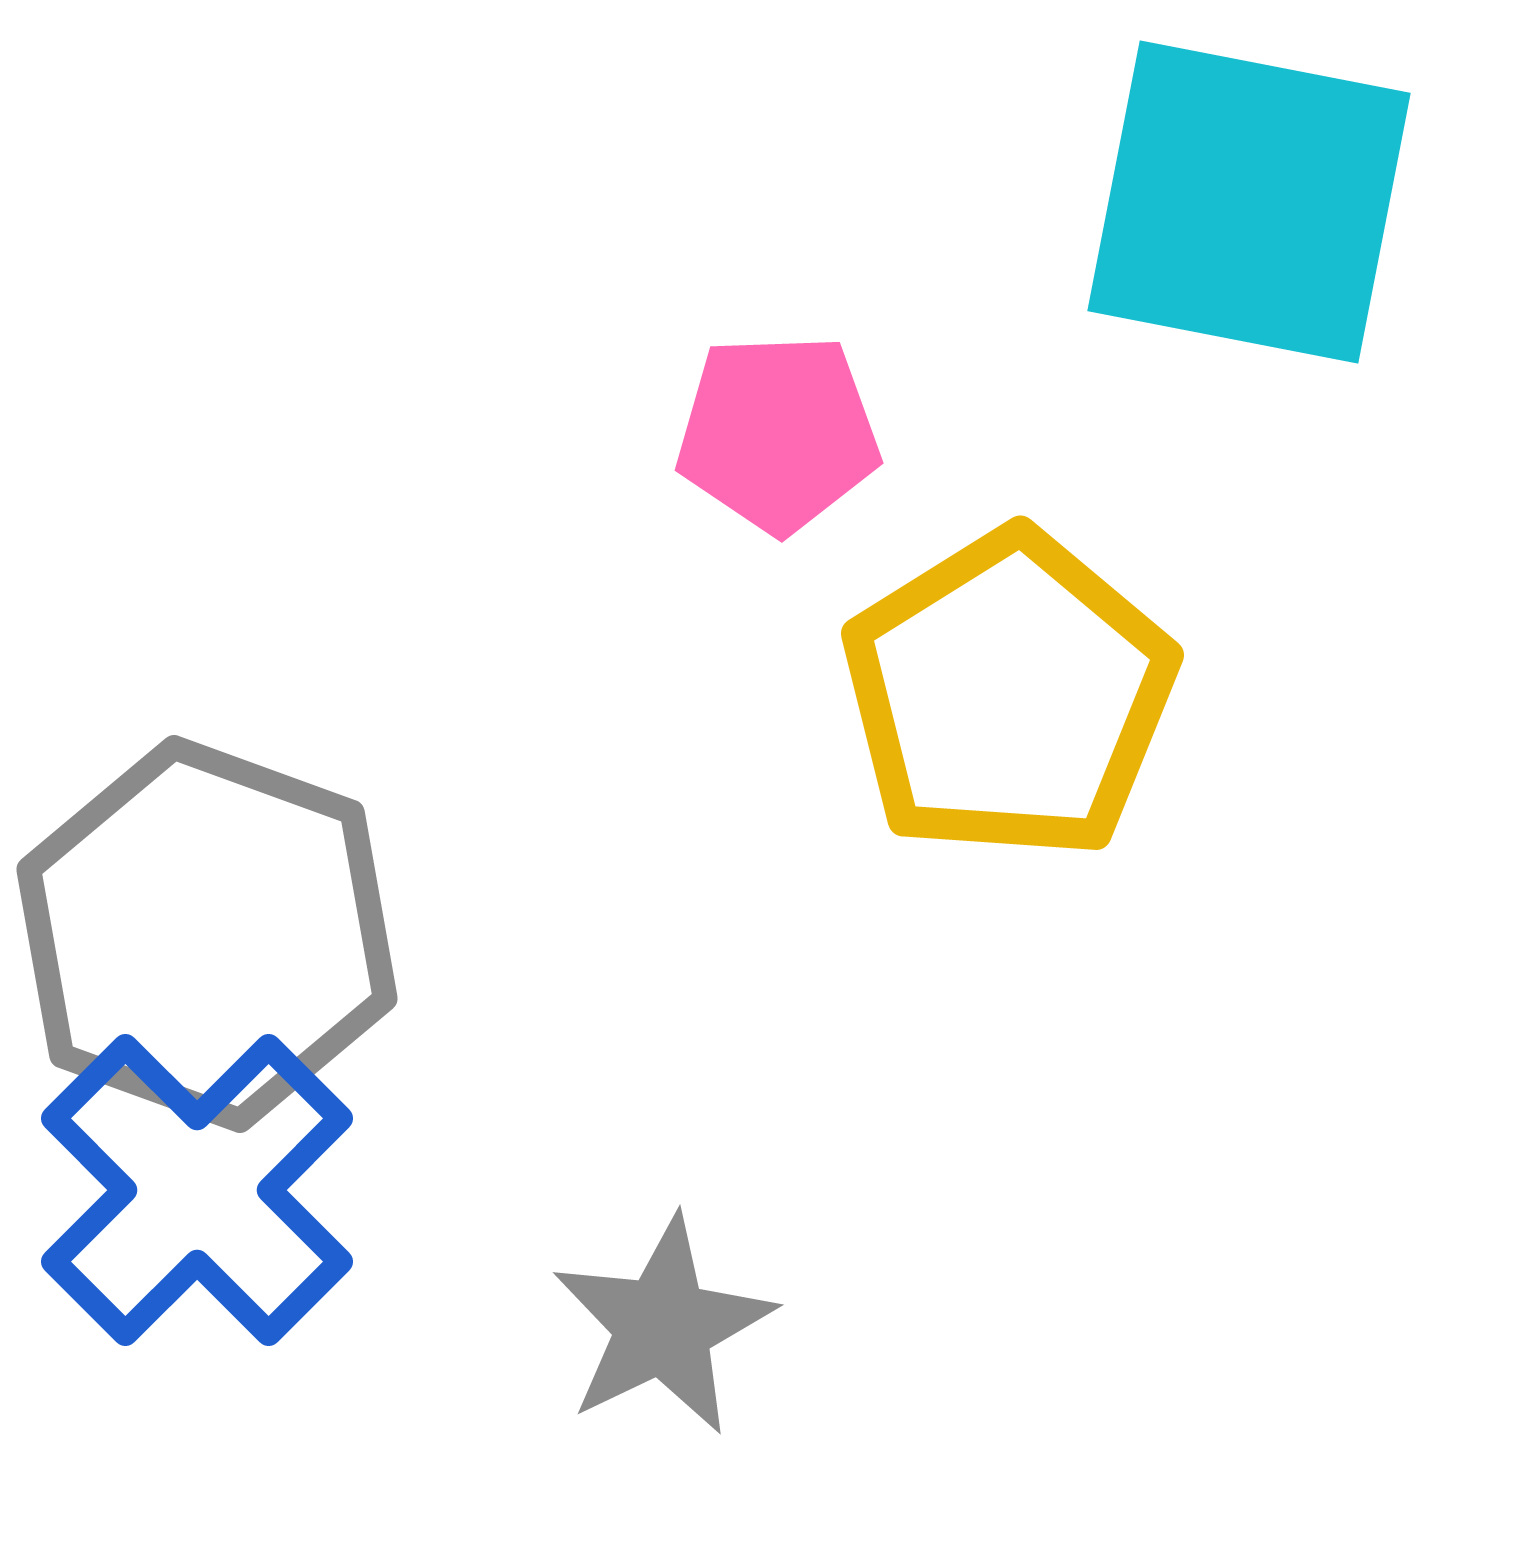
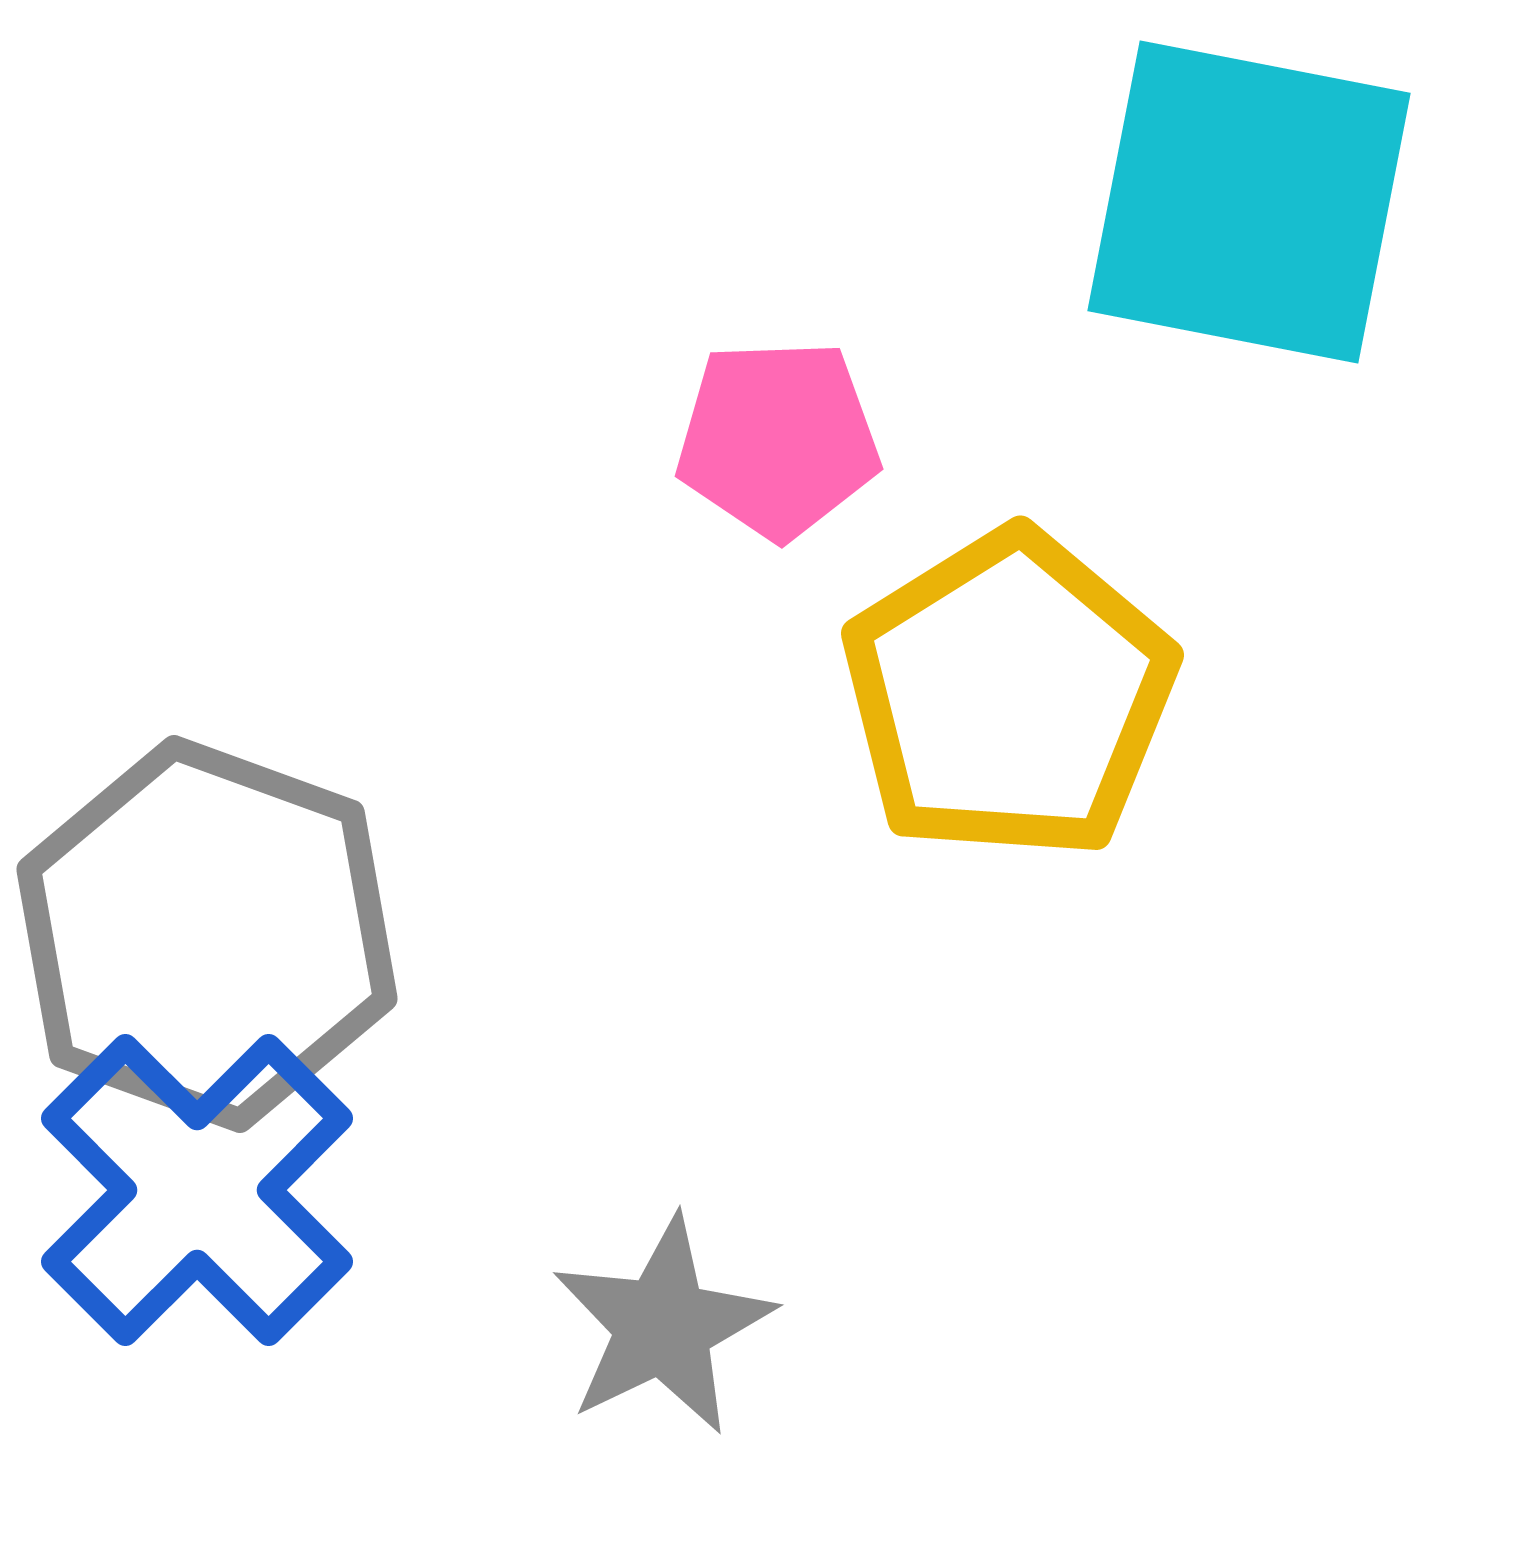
pink pentagon: moved 6 px down
